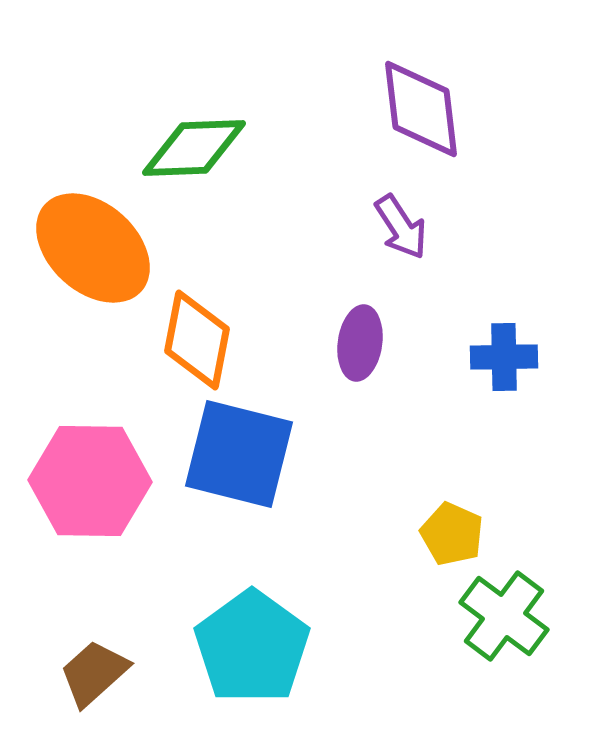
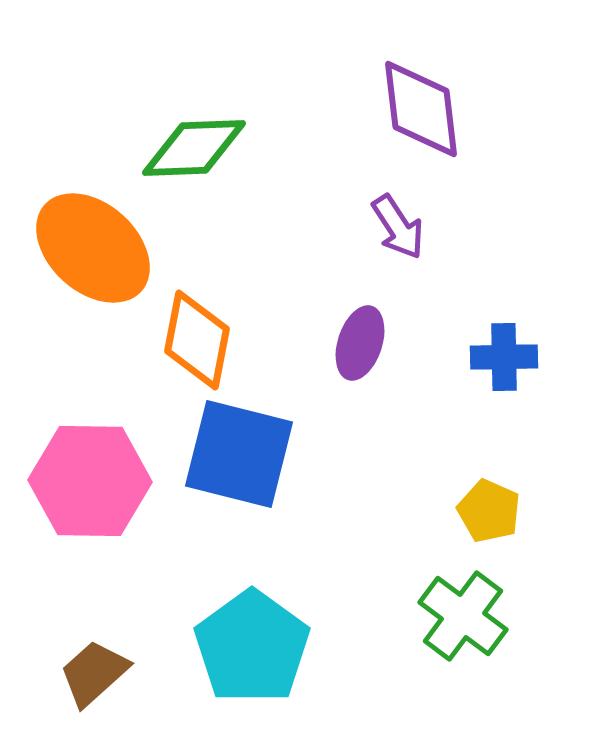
purple arrow: moved 3 px left
purple ellipse: rotated 10 degrees clockwise
yellow pentagon: moved 37 px right, 23 px up
green cross: moved 41 px left
